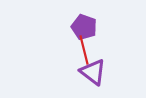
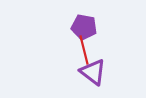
purple pentagon: rotated 10 degrees counterclockwise
